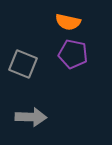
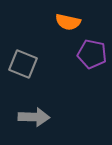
purple pentagon: moved 19 px right
gray arrow: moved 3 px right
